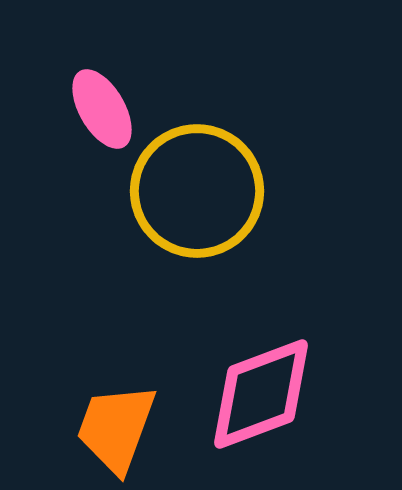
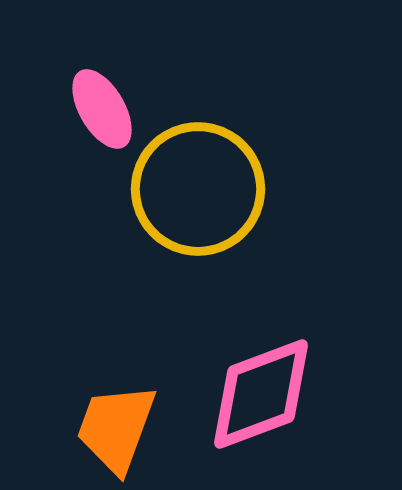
yellow circle: moved 1 px right, 2 px up
